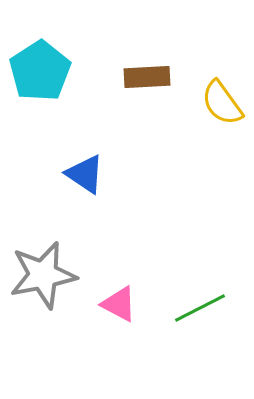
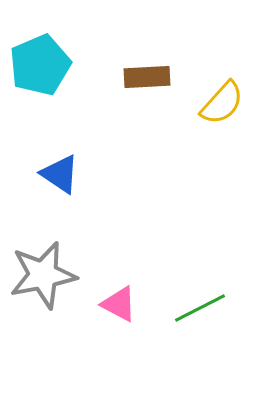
cyan pentagon: moved 6 px up; rotated 10 degrees clockwise
yellow semicircle: rotated 102 degrees counterclockwise
blue triangle: moved 25 px left
